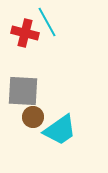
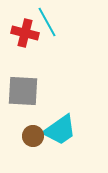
brown circle: moved 19 px down
